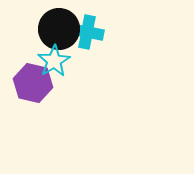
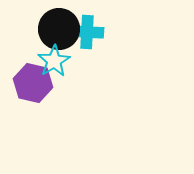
cyan cross: rotated 8 degrees counterclockwise
